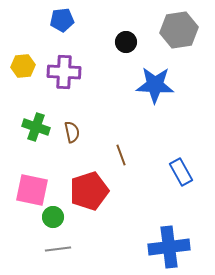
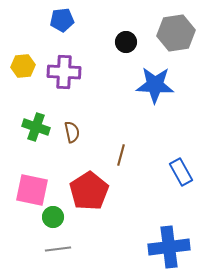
gray hexagon: moved 3 px left, 3 px down
brown line: rotated 35 degrees clockwise
red pentagon: rotated 15 degrees counterclockwise
